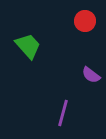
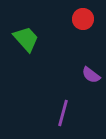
red circle: moved 2 px left, 2 px up
green trapezoid: moved 2 px left, 7 px up
